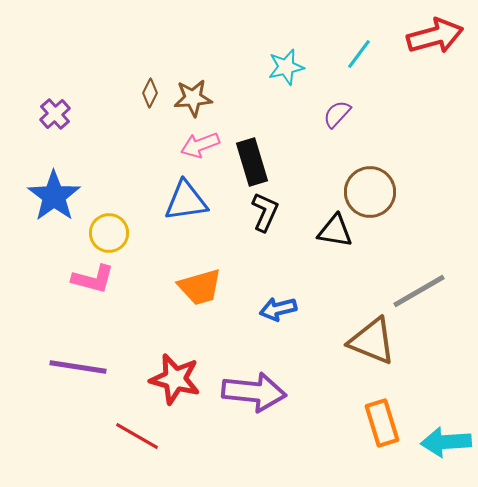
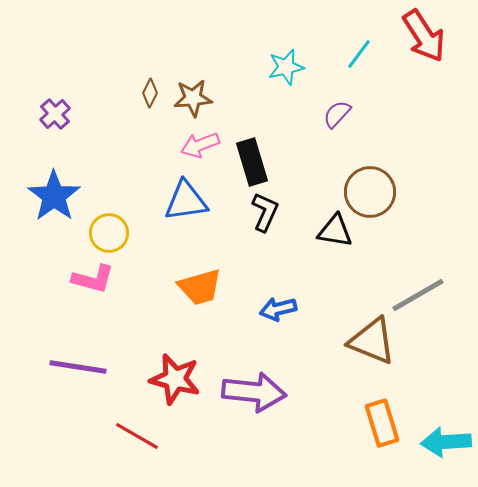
red arrow: moved 11 px left; rotated 72 degrees clockwise
gray line: moved 1 px left, 4 px down
